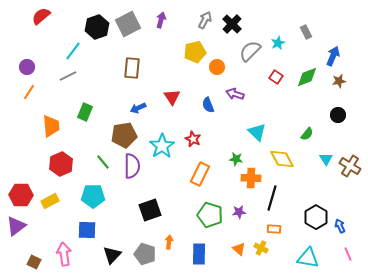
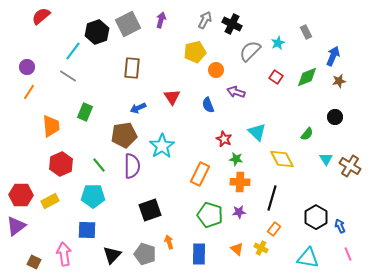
black cross at (232, 24): rotated 18 degrees counterclockwise
black hexagon at (97, 27): moved 5 px down
orange circle at (217, 67): moved 1 px left, 3 px down
gray line at (68, 76): rotated 60 degrees clockwise
purple arrow at (235, 94): moved 1 px right, 2 px up
black circle at (338, 115): moved 3 px left, 2 px down
red star at (193, 139): moved 31 px right
green line at (103, 162): moved 4 px left, 3 px down
orange cross at (251, 178): moved 11 px left, 4 px down
orange rectangle at (274, 229): rotated 56 degrees counterclockwise
orange arrow at (169, 242): rotated 24 degrees counterclockwise
orange triangle at (239, 249): moved 2 px left
